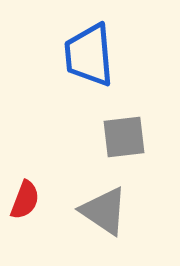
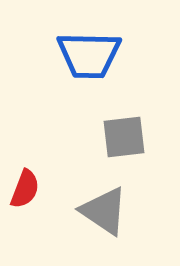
blue trapezoid: rotated 84 degrees counterclockwise
red semicircle: moved 11 px up
